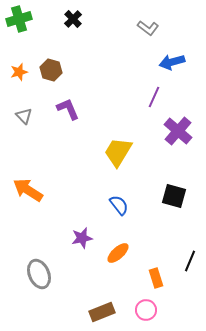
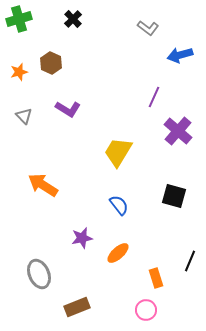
blue arrow: moved 8 px right, 7 px up
brown hexagon: moved 7 px up; rotated 10 degrees clockwise
purple L-shape: rotated 145 degrees clockwise
orange arrow: moved 15 px right, 5 px up
brown rectangle: moved 25 px left, 5 px up
